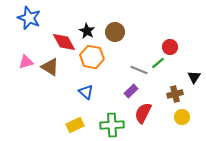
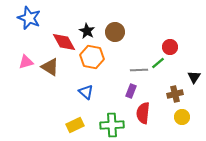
gray line: rotated 24 degrees counterclockwise
purple rectangle: rotated 24 degrees counterclockwise
red semicircle: rotated 20 degrees counterclockwise
